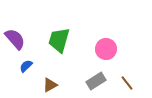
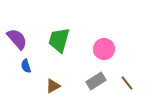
purple semicircle: moved 2 px right
pink circle: moved 2 px left
blue semicircle: rotated 64 degrees counterclockwise
brown triangle: moved 3 px right, 1 px down
